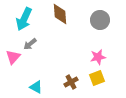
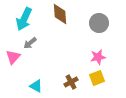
gray circle: moved 1 px left, 3 px down
gray arrow: moved 1 px up
cyan triangle: moved 1 px up
